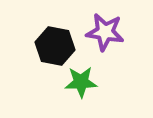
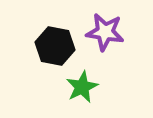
green star: moved 1 px right, 5 px down; rotated 24 degrees counterclockwise
